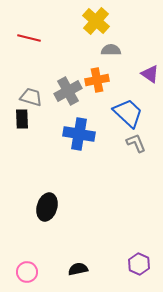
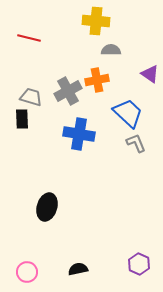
yellow cross: rotated 36 degrees counterclockwise
